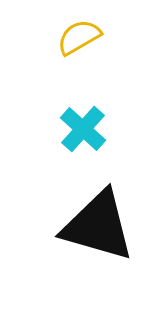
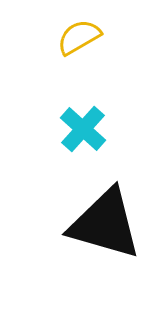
black triangle: moved 7 px right, 2 px up
